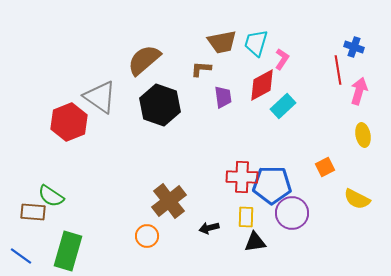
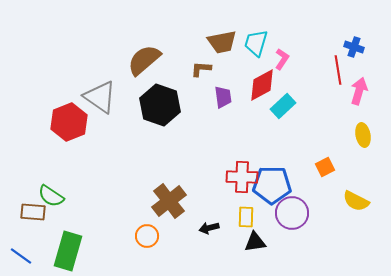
yellow semicircle: moved 1 px left, 2 px down
